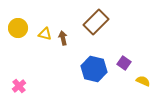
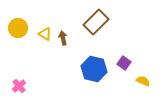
yellow triangle: rotated 16 degrees clockwise
